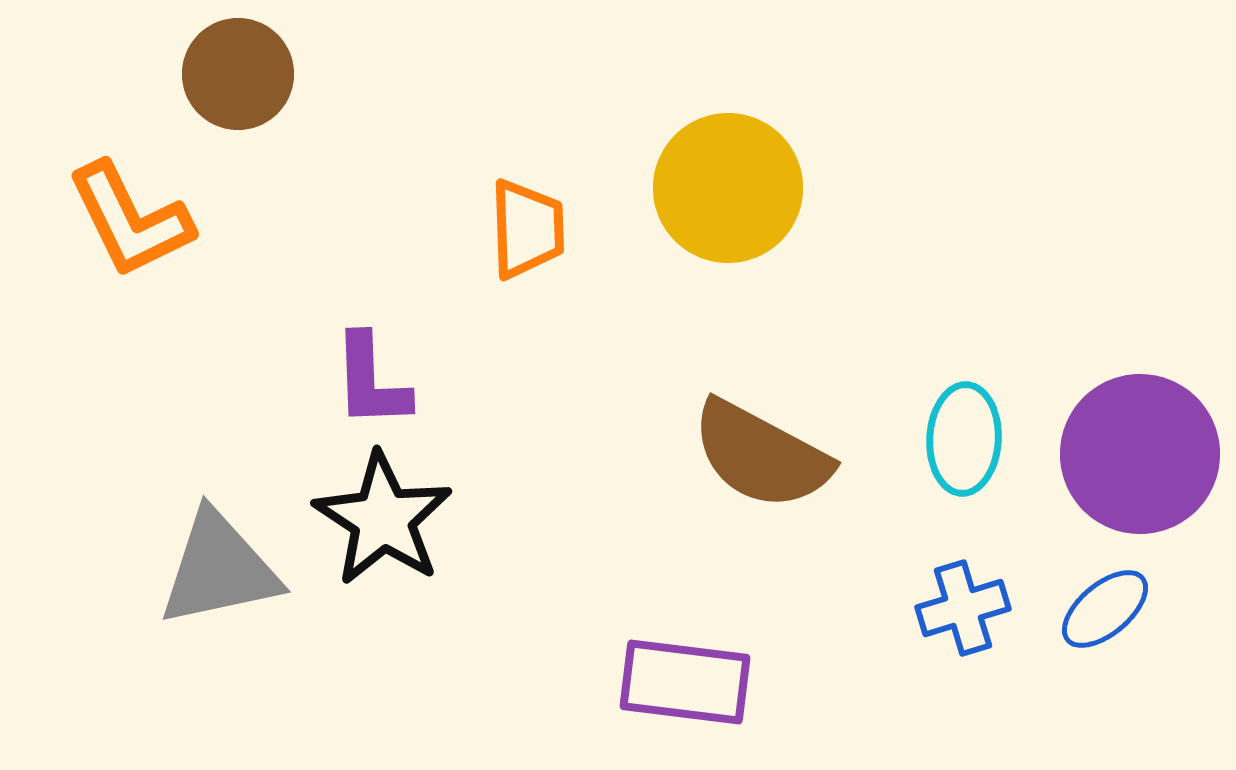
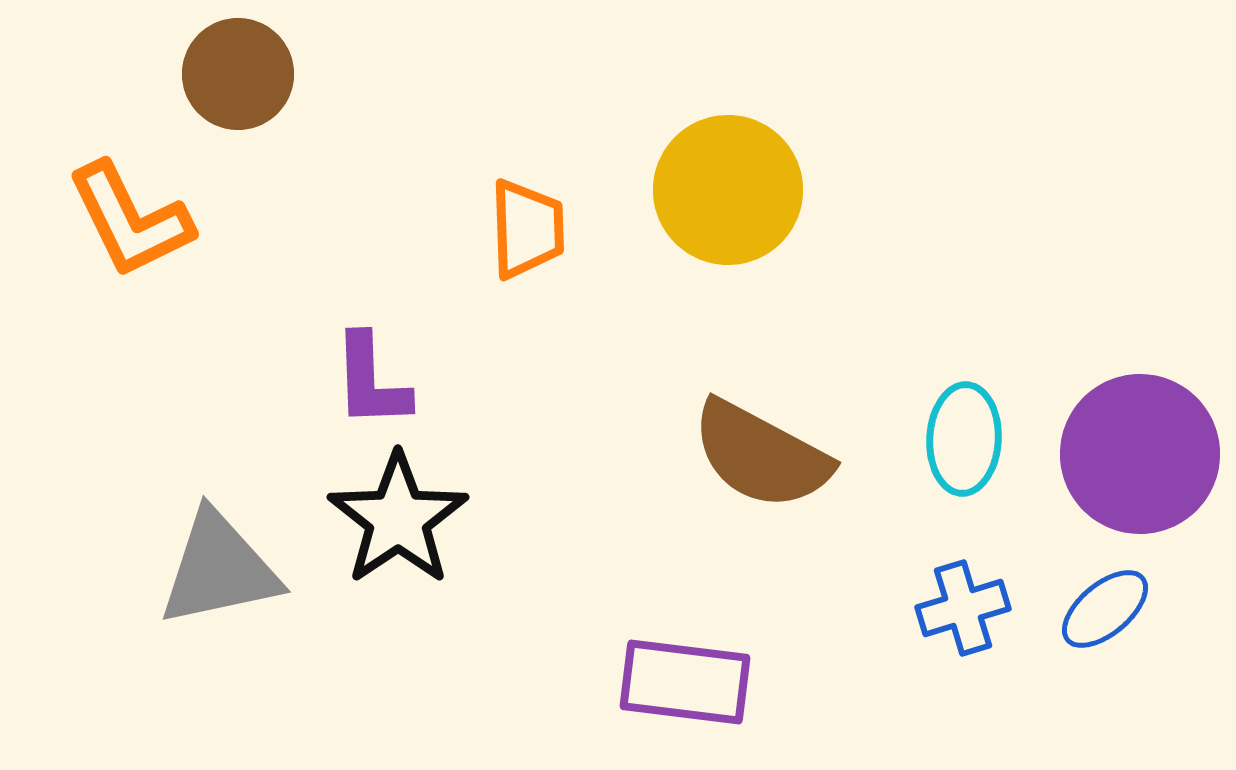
yellow circle: moved 2 px down
black star: moved 15 px right; rotated 5 degrees clockwise
